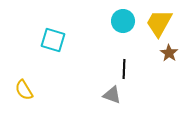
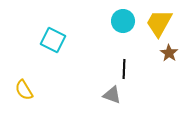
cyan square: rotated 10 degrees clockwise
